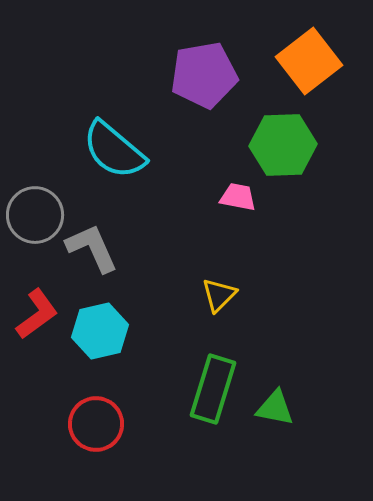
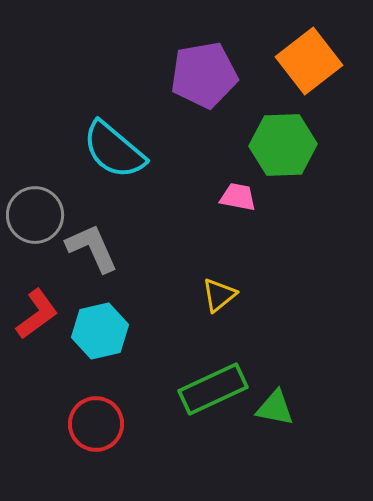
yellow triangle: rotated 6 degrees clockwise
green rectangle: rotated 48 degrees clockwise
